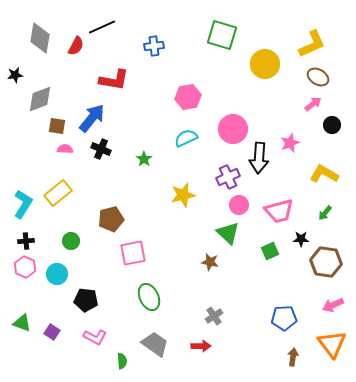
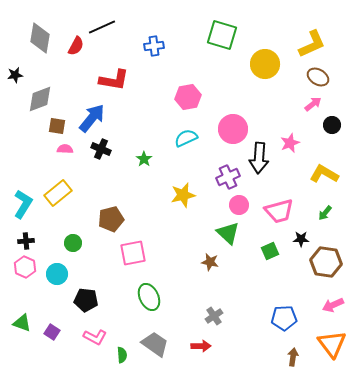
green circle at (71, 241): moved 2 px right, 2 px down
green semicircle at (122, 361): moved 6 px up
